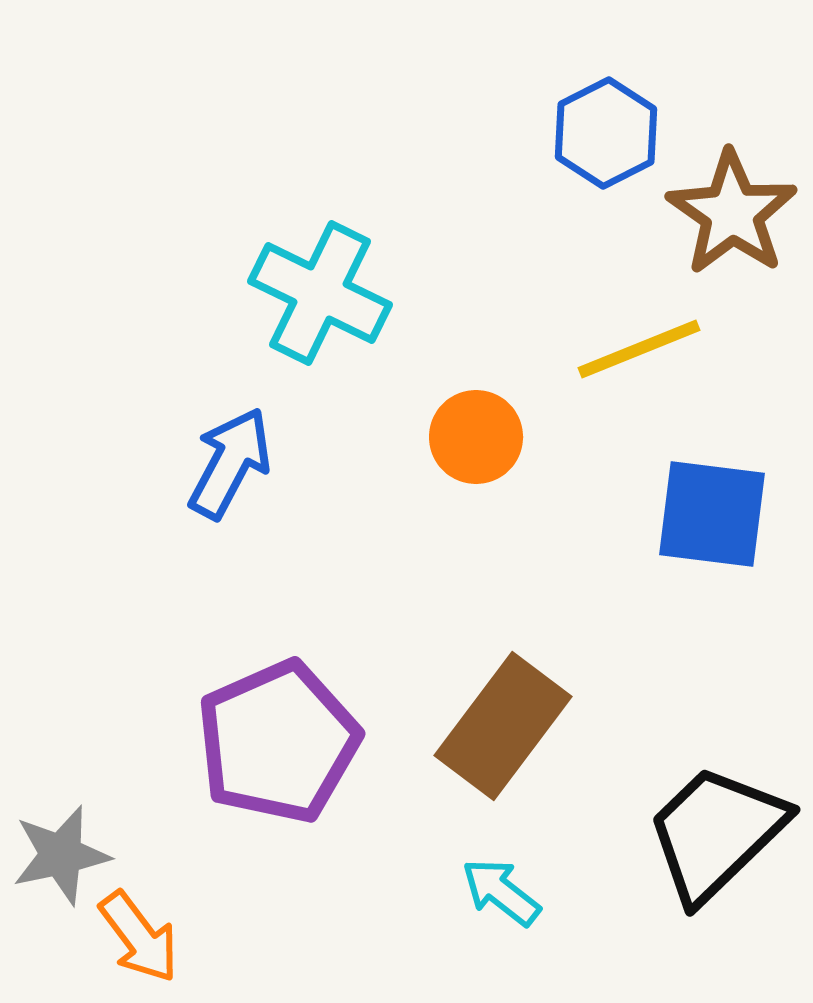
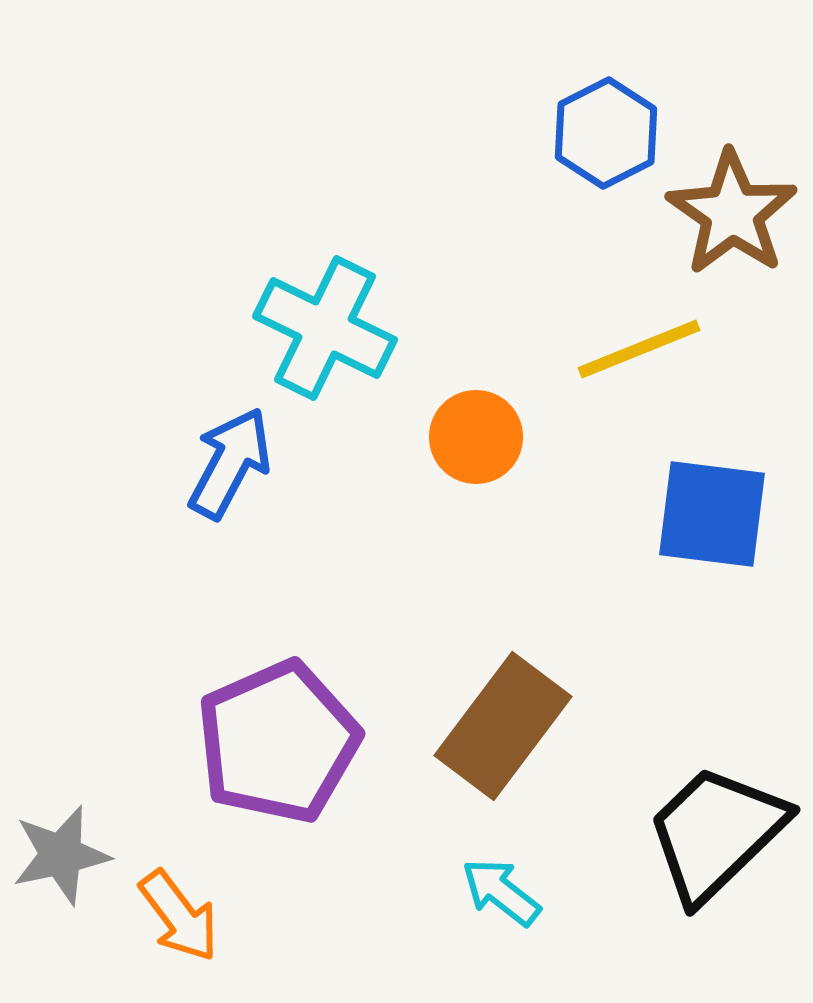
cyan cross: moved 5 px right, 35 px down
orange arrow: moved 40 px right, 21 px up
